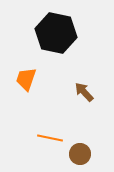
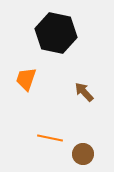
brown circle: moved 3 px right
